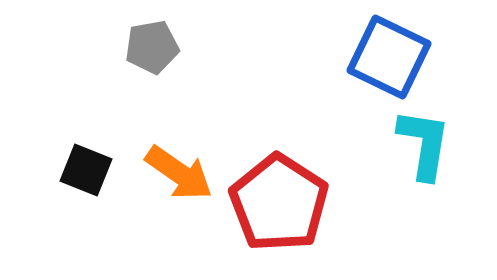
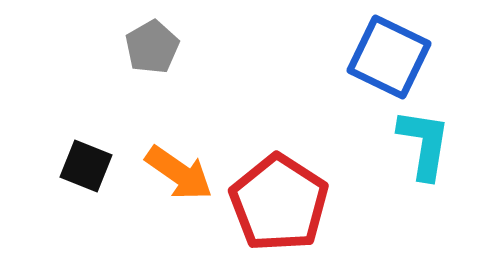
gray pentagon: rotated 20 degrees counterclockwise
black square: moved 4 px up
